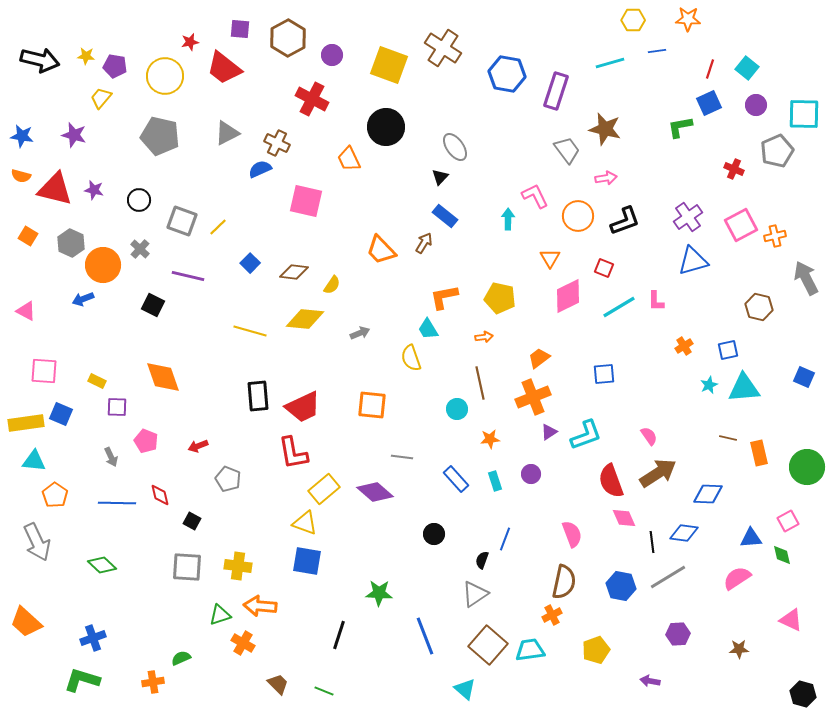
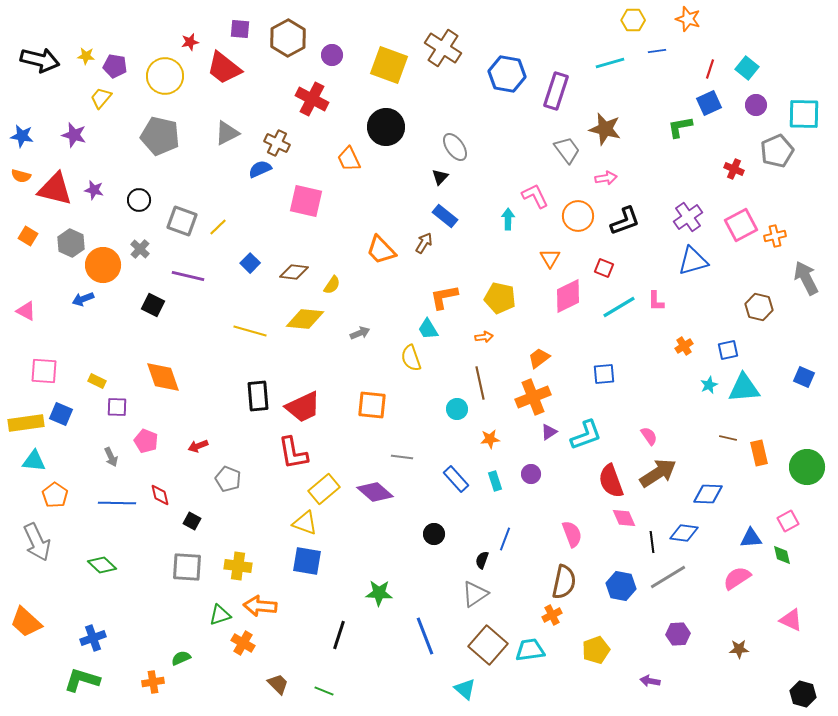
orange star at (688, 19): rotated 15 degrees clockwise
